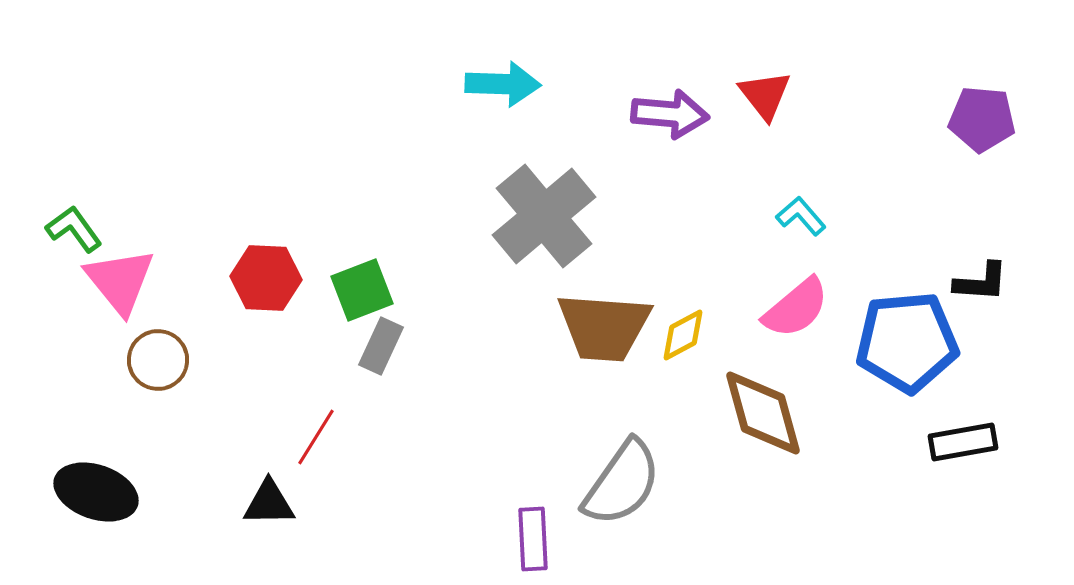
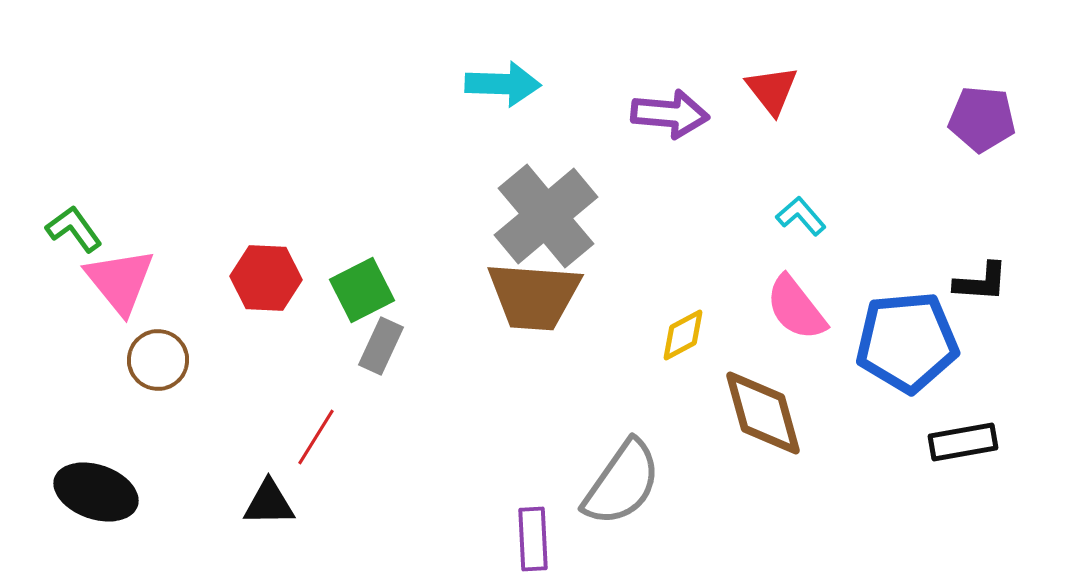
red triangle: moved 7 px right, 5 px up
gray cross: moved 2 px right
green square: rotated 6 degrees counterclockwise
pink semicircle: rotated 92 degrees clockwise
brown trapezoid: moved 70 px left, 31 px up
